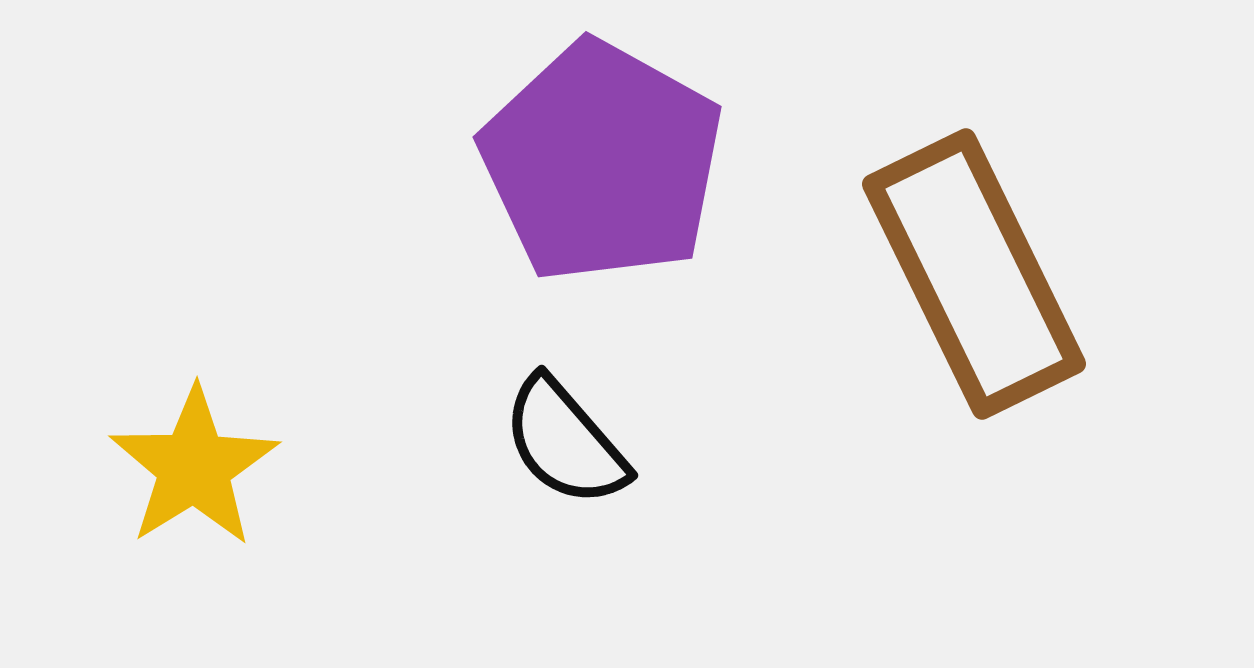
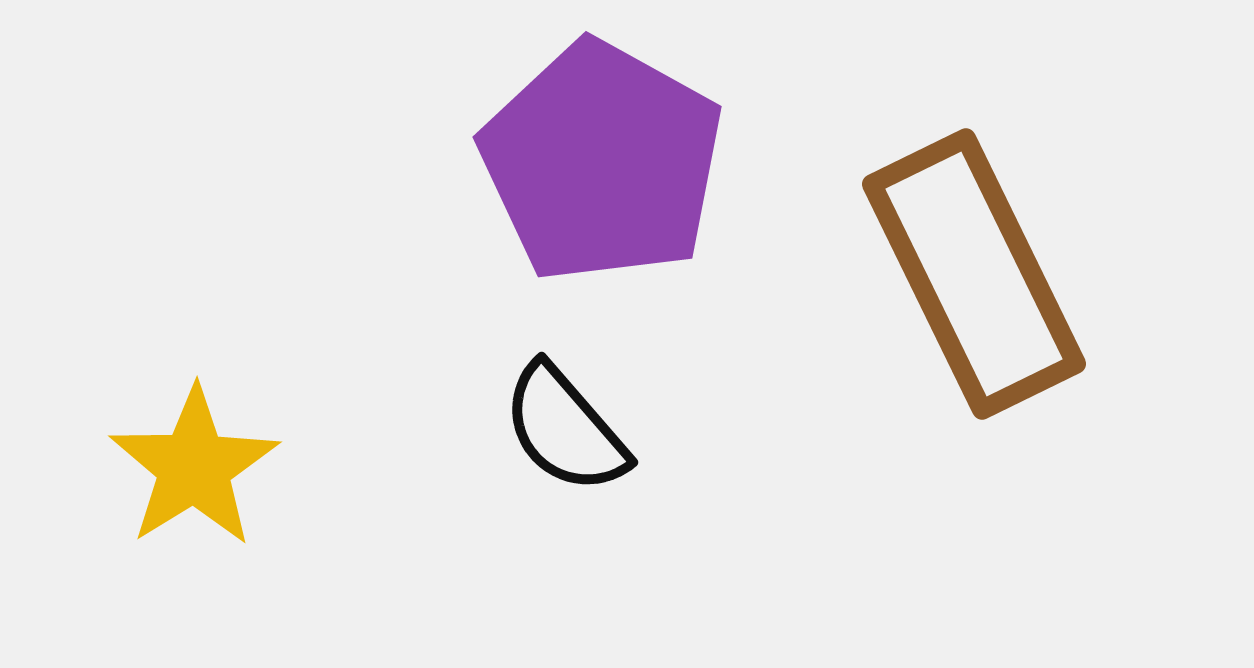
black semicircle: moved 13 px up
